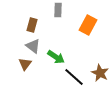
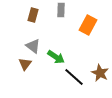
gray rectangle: moved 3 px right
brown rectangle: moved 1 px right, 10 px up
